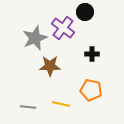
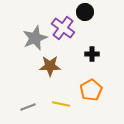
orange pentagon: rotated 30 degrees clockwise
gray line: rotated 28 degrees counterclockwise
